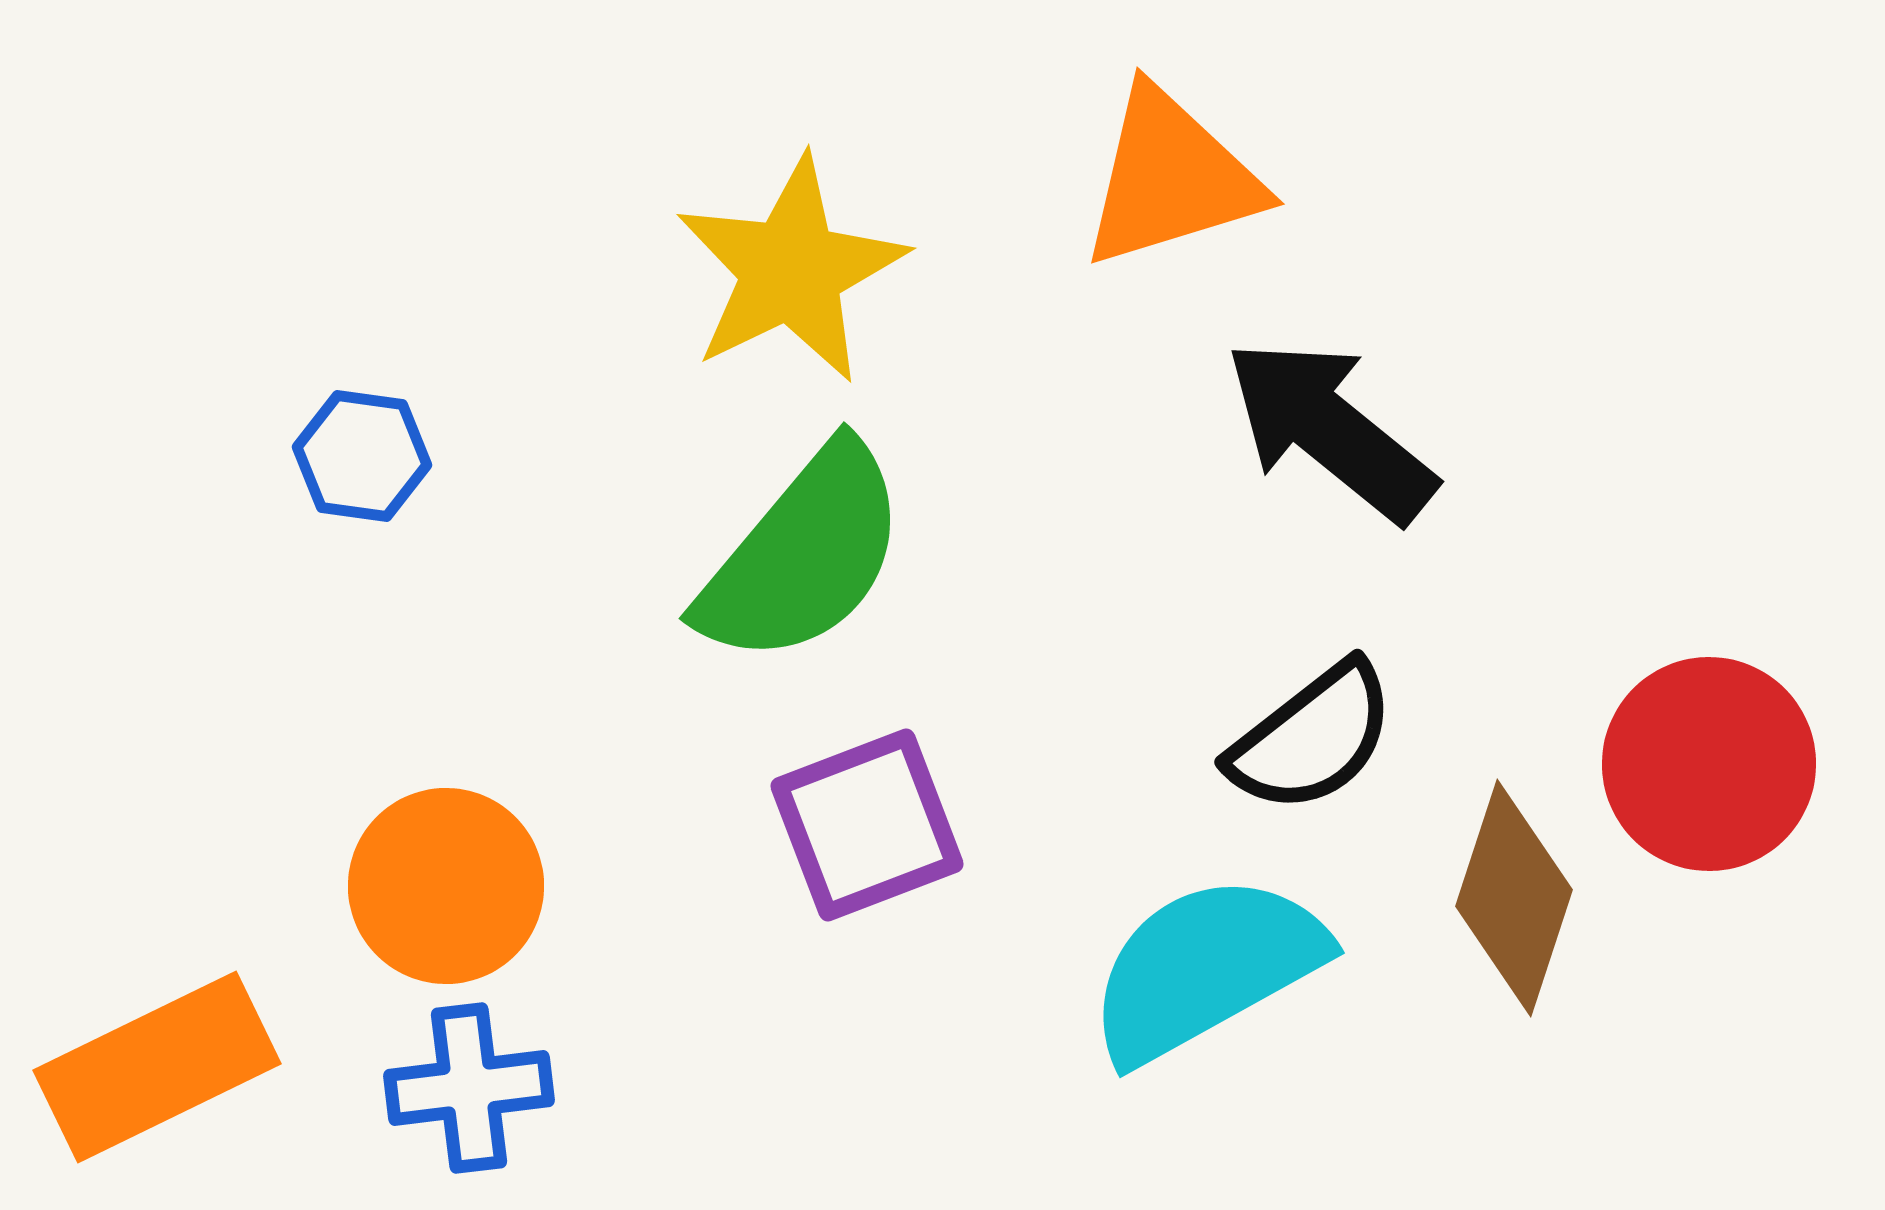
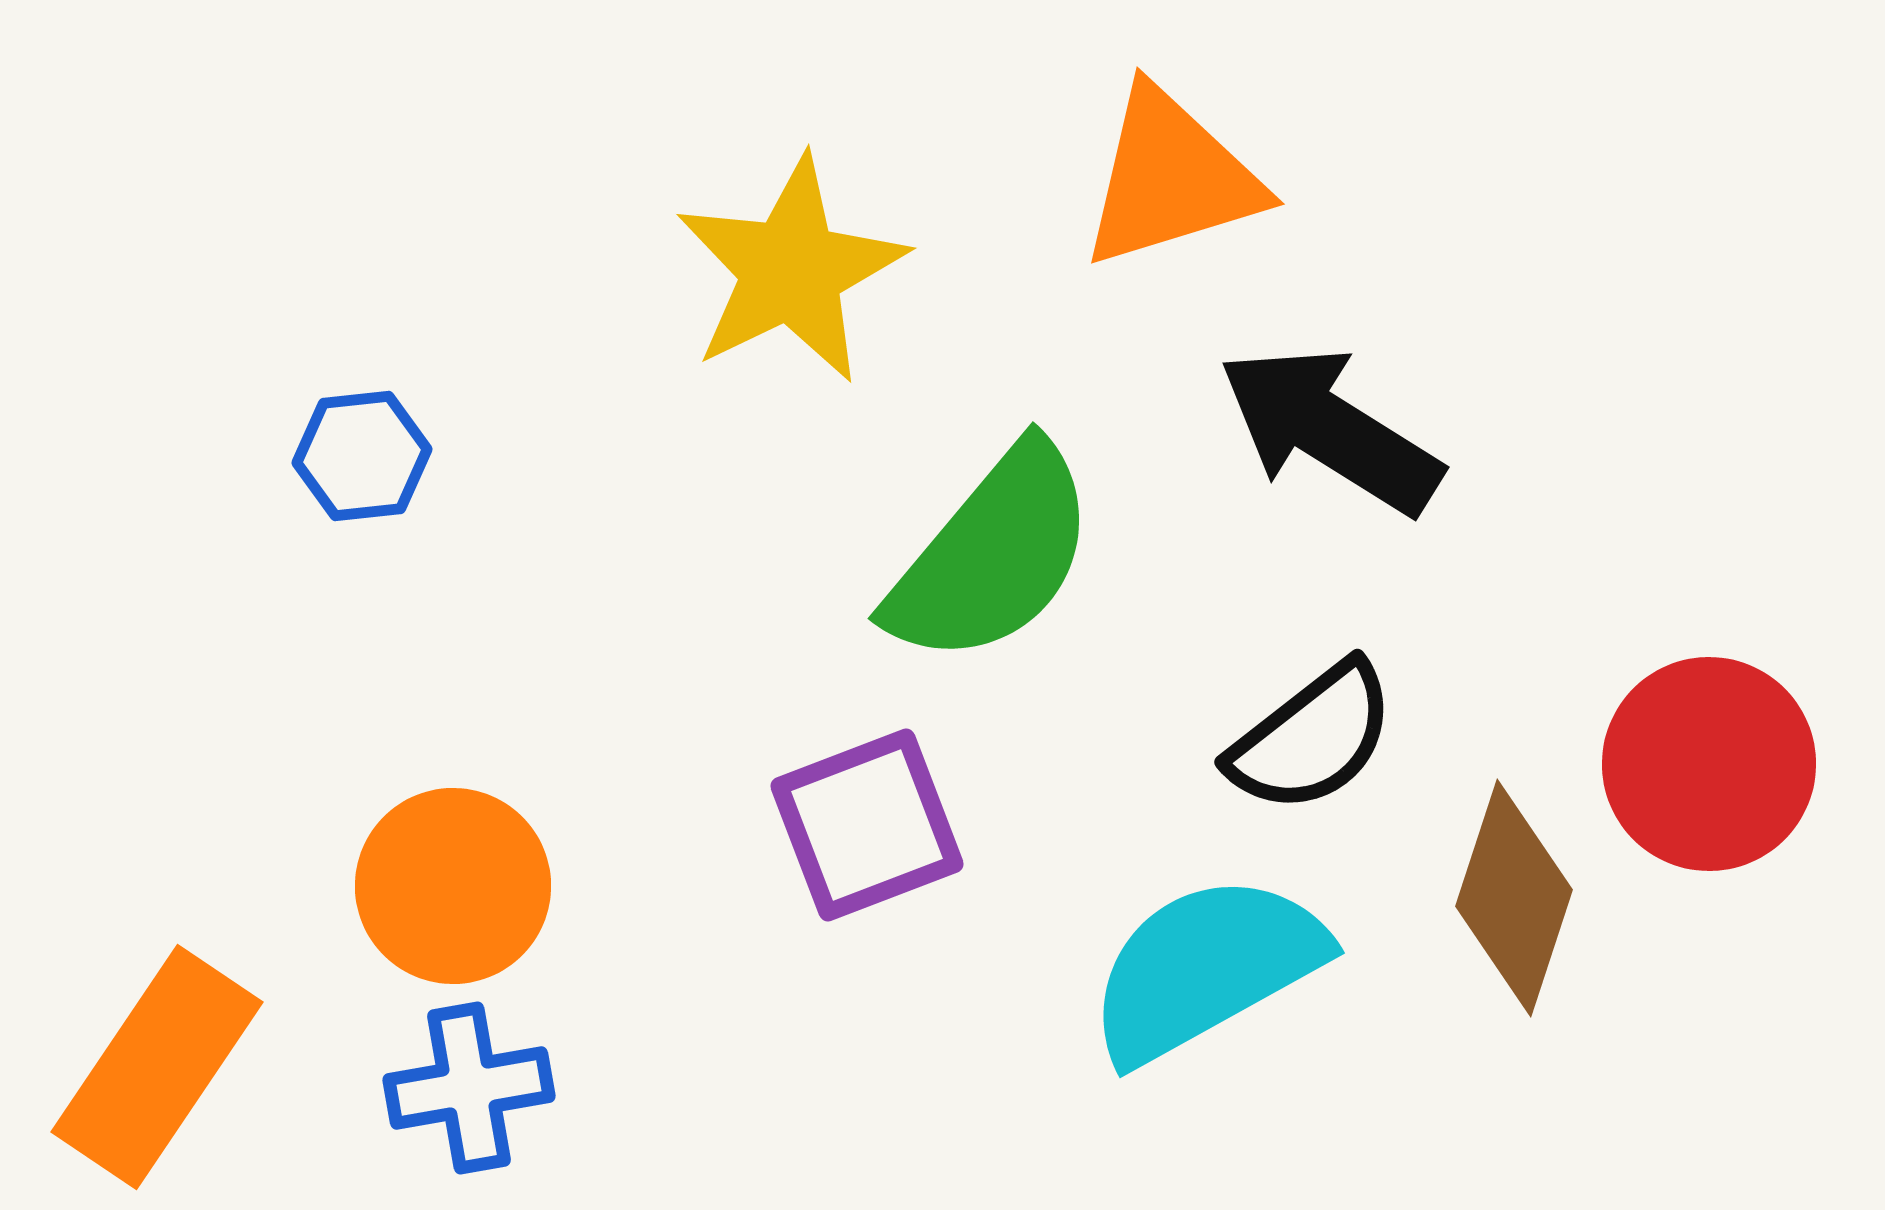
black arrow: rotated 7 degrees counterclockwise
blue hexagon: rotated 14 degrees counterclockwise
green semicircle: moved 189 px right
orange circle: moved 7 px right
orange rectangle: rotated 30 degrees counterclockwise
blue cross: rotated 3 degrees counterclockwise
